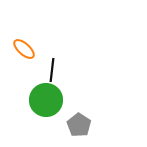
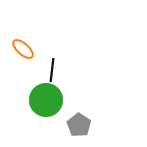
orange ellipse: moved 1 px left
